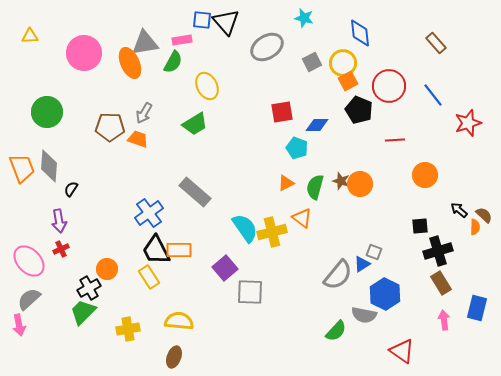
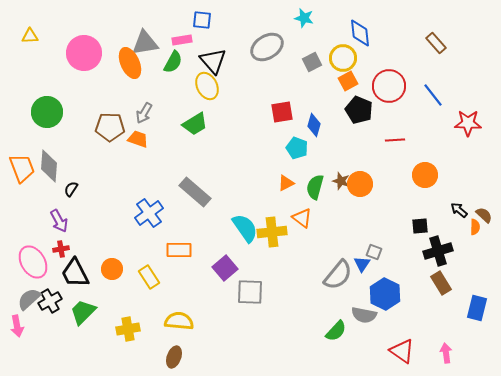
black triangle at (226, 22): moved 13 px left, 39 px down
yellow circle at (343, 63): moved 5 px up
red star at (468, 123): rotated 20 degrees clockwise
blue diamond at (317, 125): moved 3 px left; rotated 75 degrees counterclockwise
purple arrow at (59, 221): rotated 20 degrees counterclockwise
yellow cross at (272, 232): rotated 8 degrees clockwise
red cross at (61, 249): rotated 14 degrees clockwise
black trapezoid at (156, 250): moved 81 px left, 23 px down
pink ellipse at (29, 261): moved 4 px right, 1 px down; rotated 12 degrees clockwise
blue triangle at (362, 264): rotated 24 degrees counterclockwise
orange circle at (107, 269): moved 5 px right
black cross at (89, 288): moved 39 px left, 13 px down
pink arrow at (444, 320): moved 2 px right, 33 px down
pink arrow at (19, 325): moved 2 px left, 1 px down
